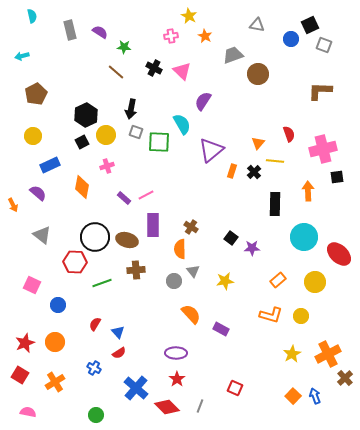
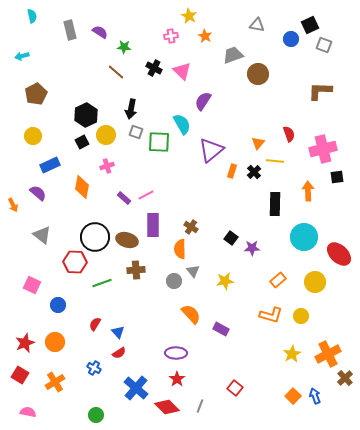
red square at (235, 388): rotated 14 degrees clockwise
